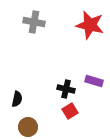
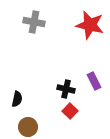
purple rectangle: rotated 48 degrees clockwise
red square: rotated 14 degrees counterclockwise
